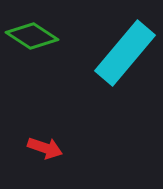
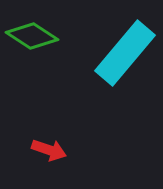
red arrow: moved 4 px right, 2 px down
